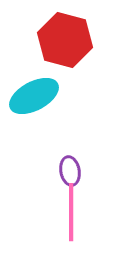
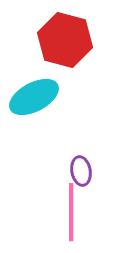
cyan ellipse: moved 1 px down
purple ellipse: moved 11 px right
